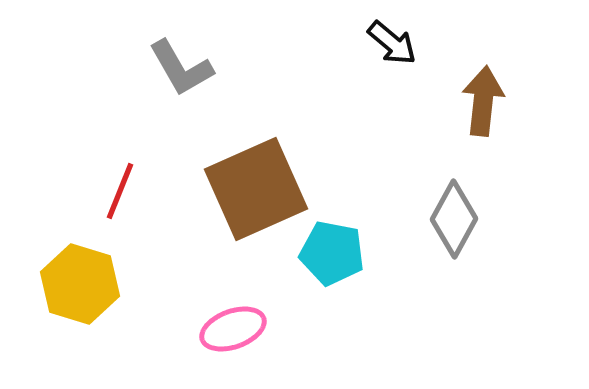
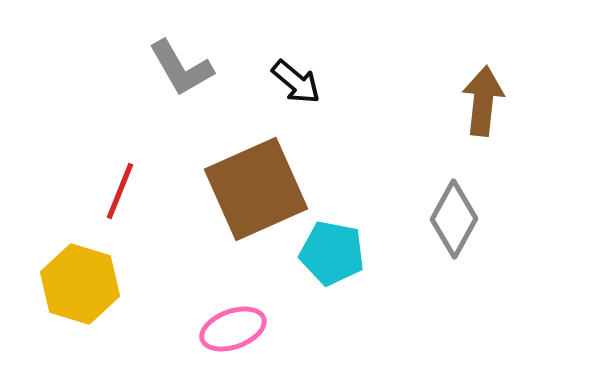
black arrow: moved 96 px left, 39 px down
